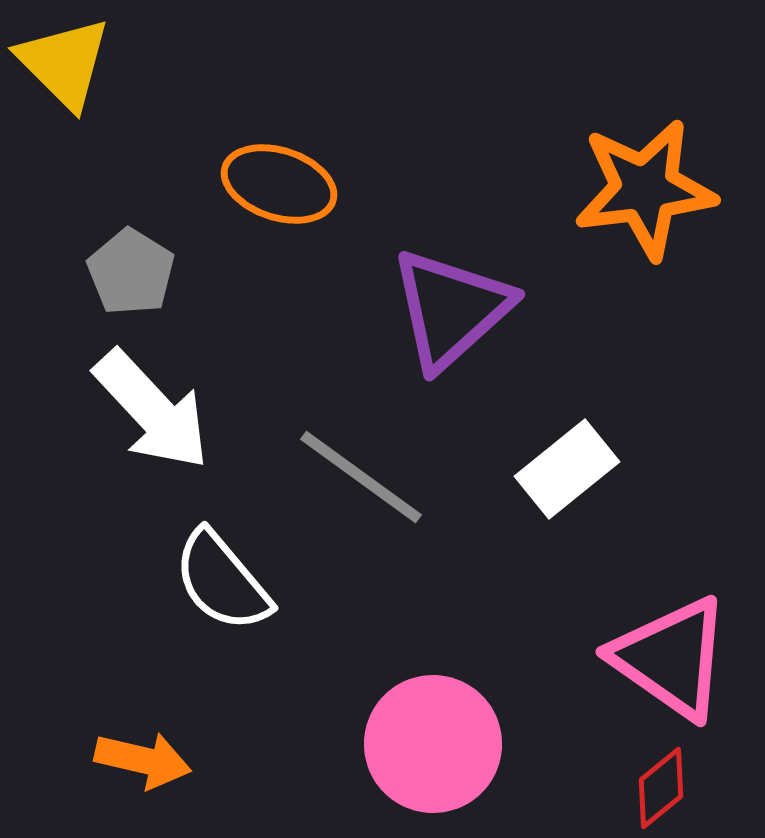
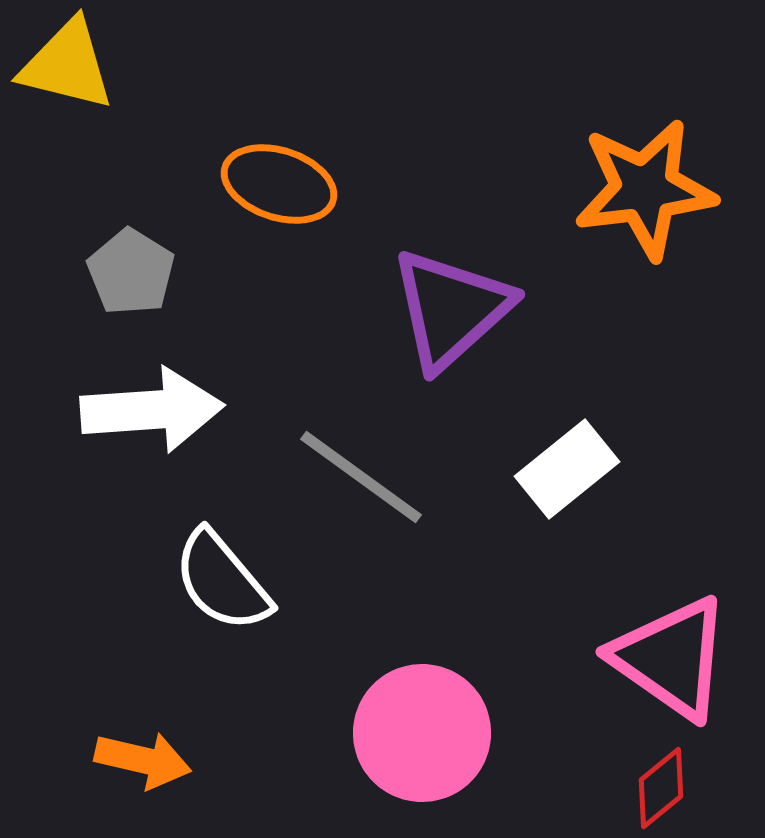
yellow triangle: moved 3 px right, 2 px down; rotated 31 degrees counterclockwise
white arrow: rotated 51 degrees counterclockwise
pink circle: moved 11 px left, 11 px up
